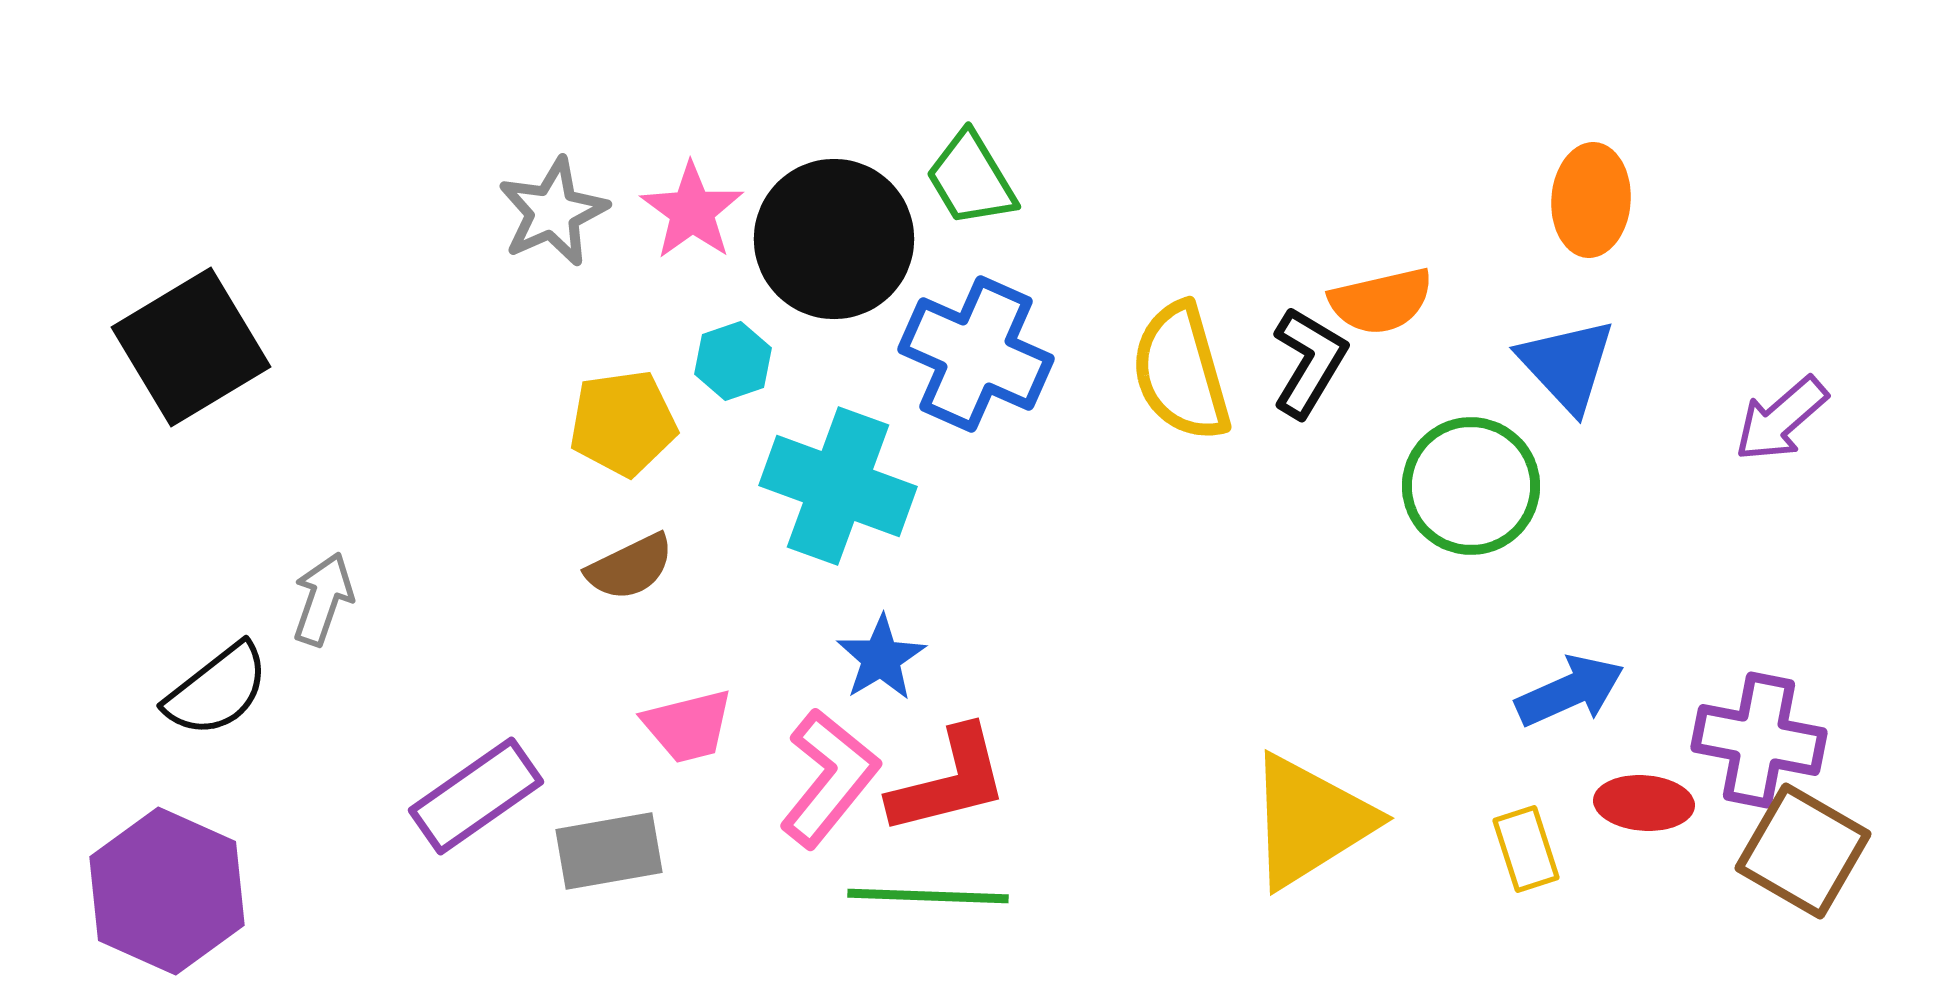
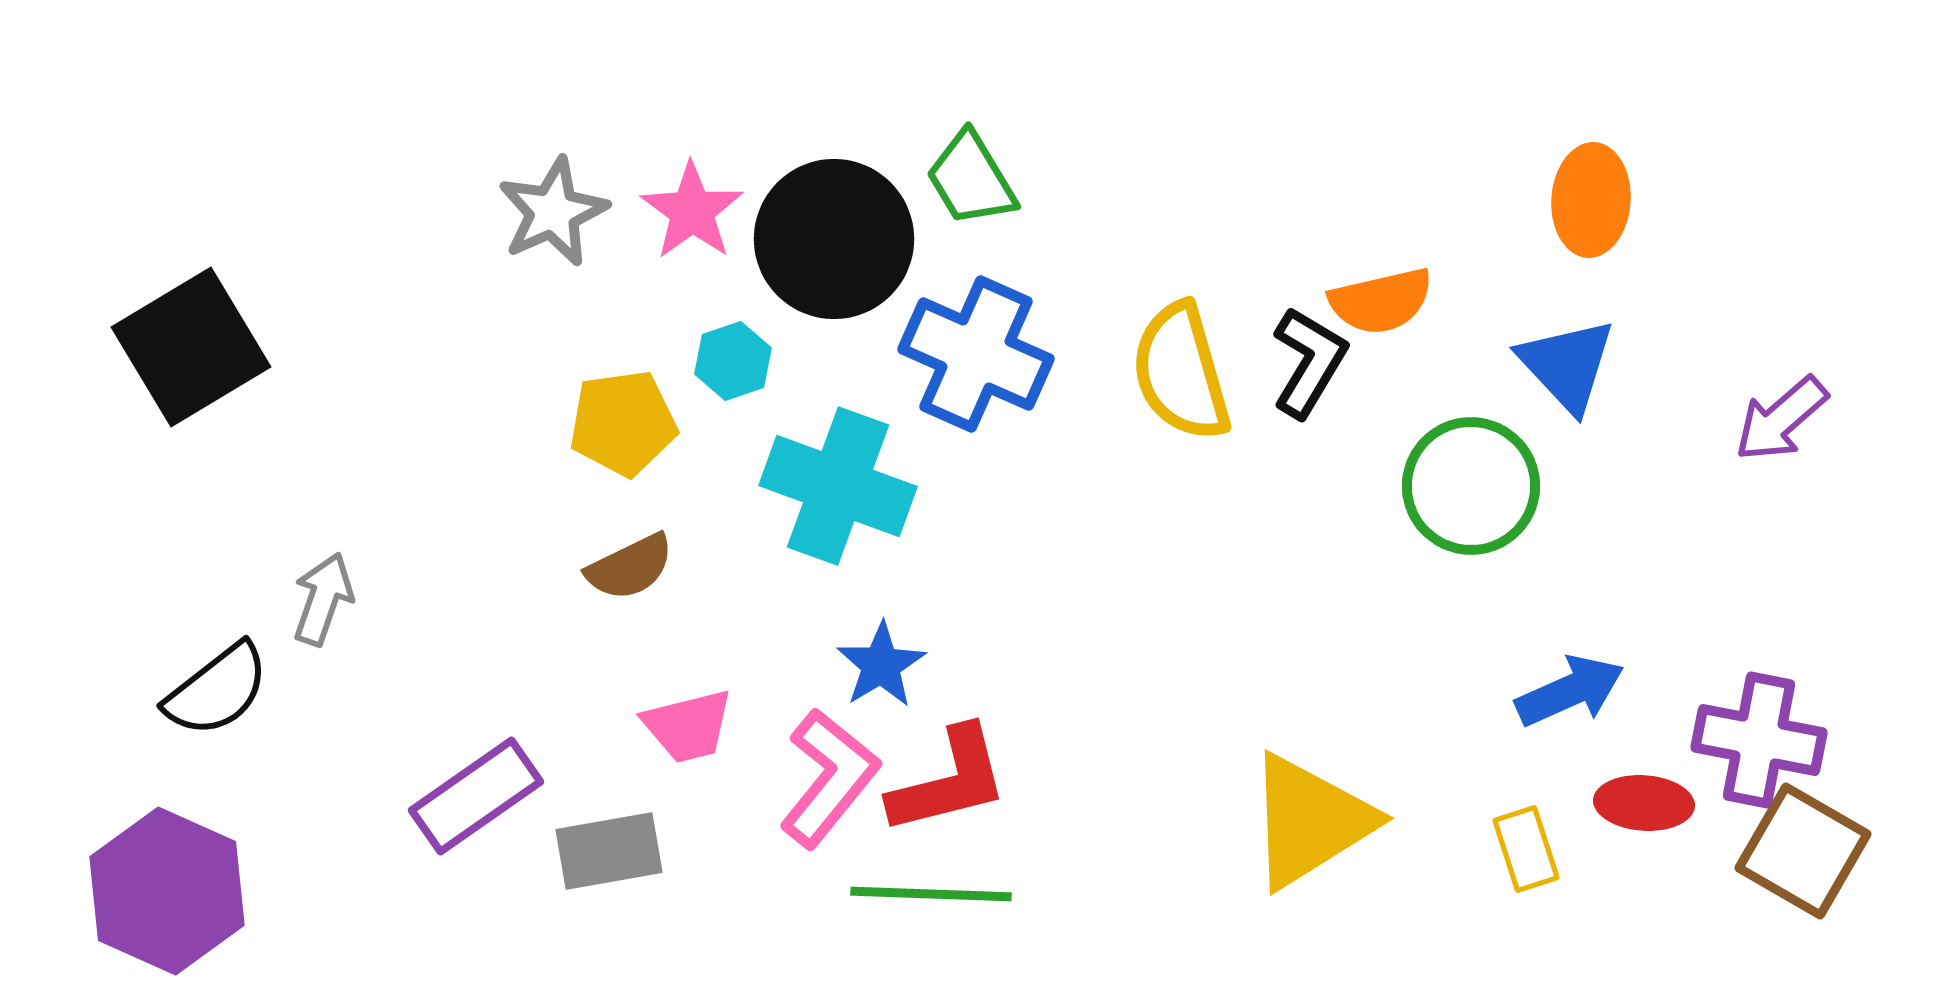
blue star: moved 7 px down
green line: moved 3 px right, 2 px up
